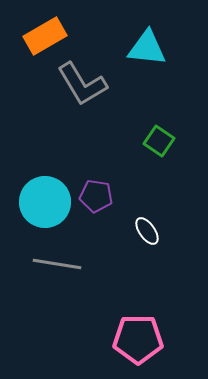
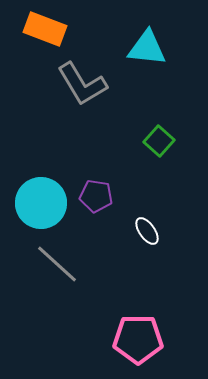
orange rectangle: moved 7 px up; rotated 51 degrees clockwise
green square: rotated 8 degrees clockwise
cyan circle: moved 4 px left, 1 px down
gray line: rotated 33 degrees clockwise
